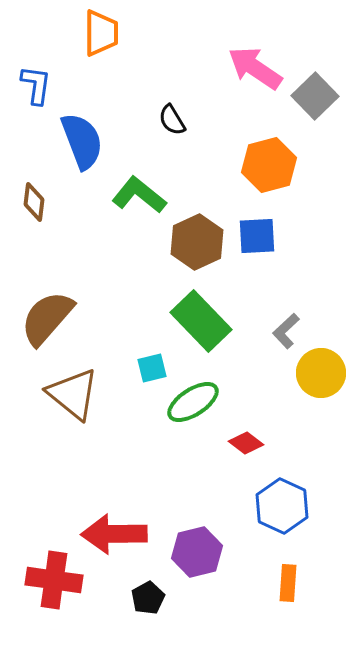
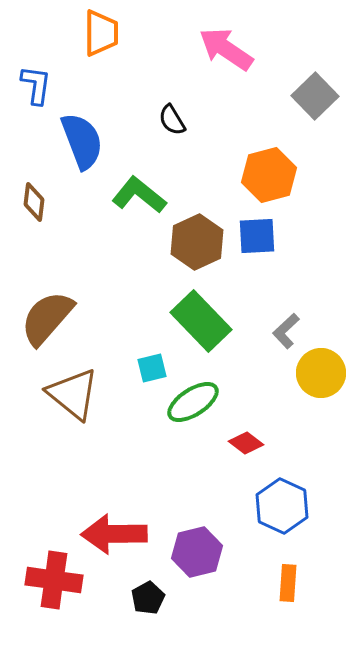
pink arrow: moved 29 px left, 19 px up
orange hexagon: moved 10 px down
